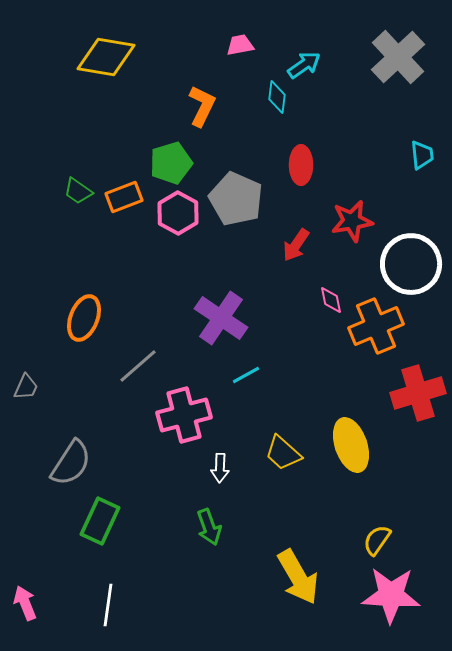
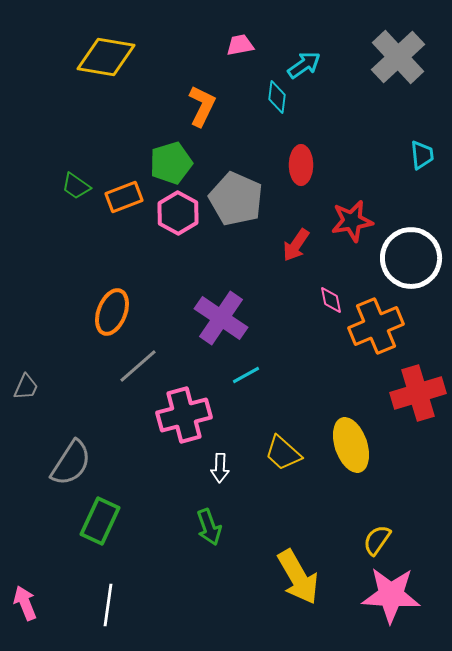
green trapezoid: moved 2 px left, 5 px up
white circle: moved 6 px up
orange ellipse: moved 28 px right, 6 px up
